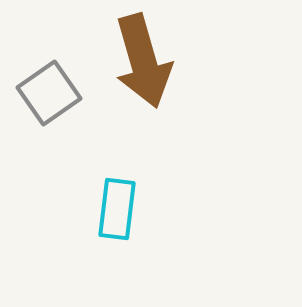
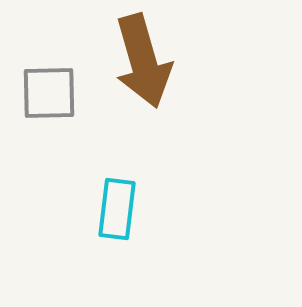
gray square: rotated 34 degrees clockwise
